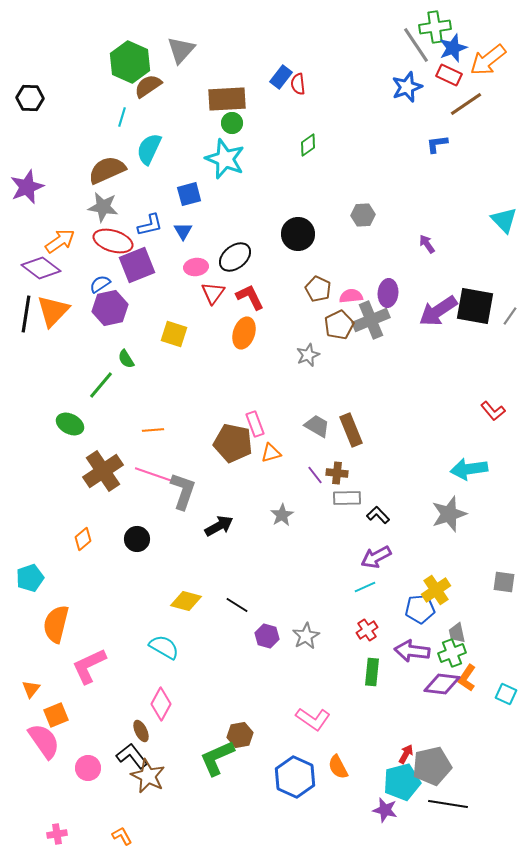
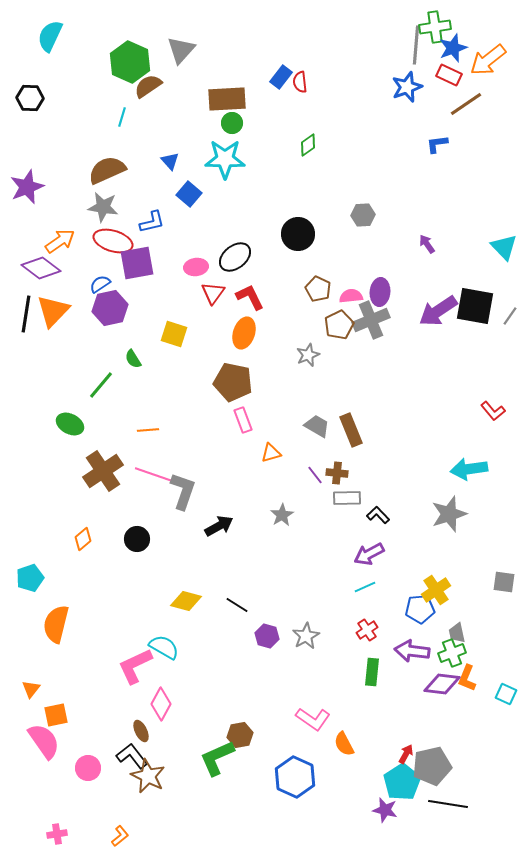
gray line at (416, 45): rotated 39 degrees clockwise
red semicircle at (298, 84): moved 2 px right, 2 px up
cyan semicircle at (149, 149): moved 99 px left, 113 px up
cyan star at (225, 159): rotated 21 degrees counterclockwise
blue square at (189, 194): rotated 35 degrees counterclockwise
cyan triangle at (504, 220): moved 27 px down
blue L-shape at (150, 225): moved 2 px right, 3 px up
blue triangle at (183, 231): moved 13 px left, 70 px up; rotated 12 degrees counterclockwise
purple square at (137, 265): moved 2 px up; rotated 12 degrees clockwise
purple ellipse at (388, 293): moved 8 px left, 1 px up
green semicircle at (126, 359): moved 7 px right
pink rectangle at (255, 424): moved 12 px left, 4 px up
orange line at (153, 430): moved 5 px left
brown pentagon at (233, 443): moved 61 px up
purple arrow at (376, 557): moved 7 px left, 3 px up
pink L-shape at (89, 666): moved 46 px right
orange L-shape at (467, 678): rotated 12 degrees counterclockwise
orange square at (56, 715): rotated 10 degrees clockwise
orange semicircle at (338, 767): moved 6 px right, 23 px up
cyan pentagon at (402, 782): rotated 18 degrees counterclockwise
orange L-shape at (122, 836): moved 2 px left; rotated 80 degrees clockwise
